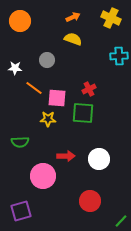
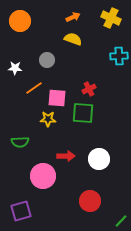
orange line: rotated 72 degrees counterclockwise
